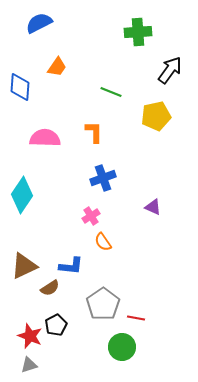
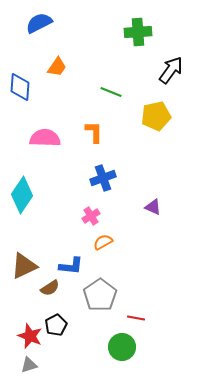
black arrow: moved 1 px right
orange semicircle: rotated 96 degrees clockwise
gray pentagon: moved 3 px left, 9 px up
